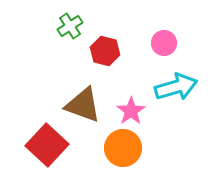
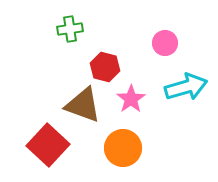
green cross: moved 3 px down; rotated 25 degrees clockwise
pink circle: moved 1 px right
red hexagon: moved 16 px down
cyan arrow: moved 10 px right
pink star: moved 12 px up
red square: moved 1 px right
